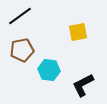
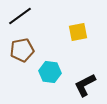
cyan hexagon: moved 1 px right, 2 px down
black L-shape: moved 2 px right
